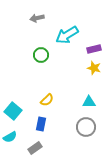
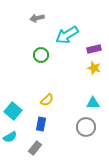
cyan triangle: moved 4 px right, 1 px down
gray rectangle: rotated 16 degrees counterclockwise
